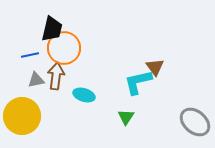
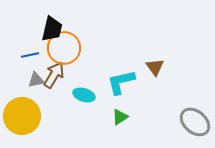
brown arrow: moved 2 px left, 1 px up; rotated 24 degrees clockwise
cyan L-shape: moved 17 px left
green triangle: moved 6 px left; rotated 24 degrees clockwise
